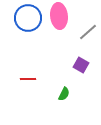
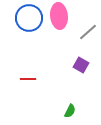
blue circle: moved 1 px right
green semicircle: moved 6 px right, 17 px down
